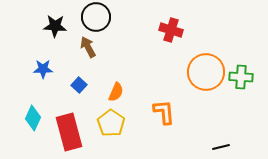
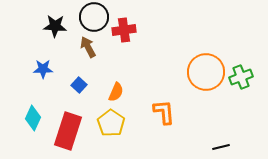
black circle: moved 2 px left
red cross: moved 47 px left; rotated 25 degrees counterclockwise
green cross: rotated 25 degrees counterclockwise
red rectangle: moved 1 px left, 1 px up; rotated 33 degrees clockwise
